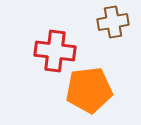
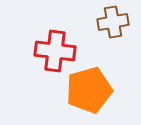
orange pentagon: rotated 9 degrees counterclockwise
